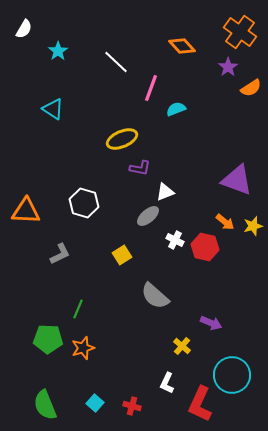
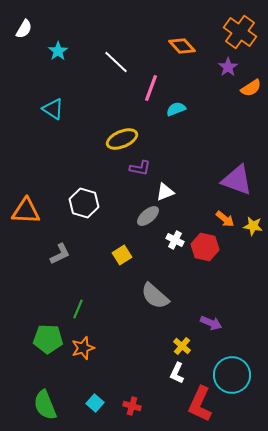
orange arrow: moved 3 px up
yellow star: rotated 24 degrees clockwise
white L-shape: moved 10 px right, 10 px up
